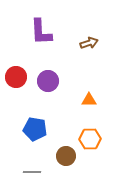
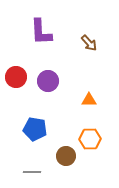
brown arrow: rotated 66 degrees clockwise
